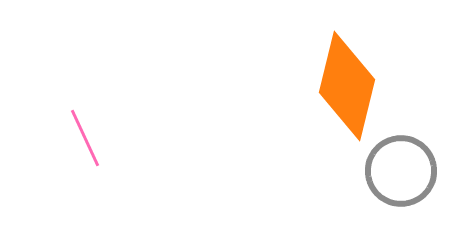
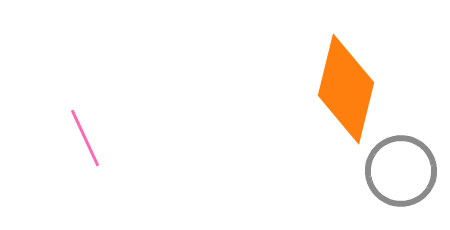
orange diamond: moved 1 px left, 3 px down
